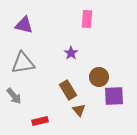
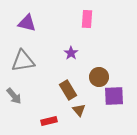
purple triangle: moved 3 px right, 2 px up
gray triangle: moved 2 px up
red rectangle: moved 9 px right
